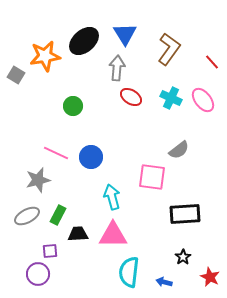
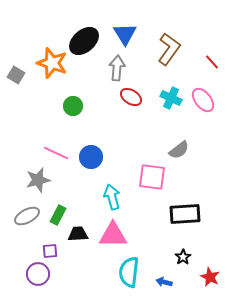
orange star: moved 7 px right, 7 px down; rotated 28 degrees clockwise
